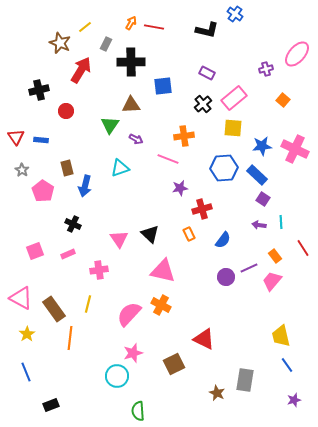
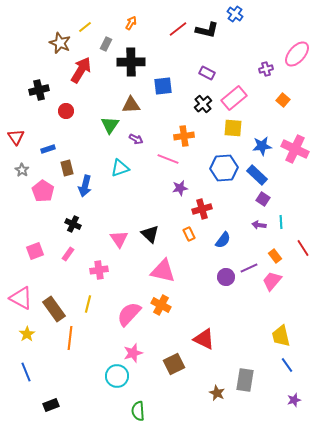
red line at (154, 27): moved 24 px right, 2 px down; rotated 48 degrees counterclockwise
blue rectangle at (41, 140): moved 7 px right, 9 px down; rotated 24 degrees counterclockwise
pink rectangle at (68, 254): rotated 32 degrees counterclockwise
